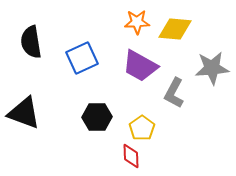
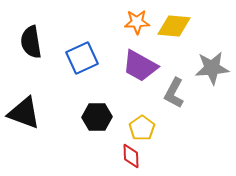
yellow diamond: moved 1 px left, 3 px up
